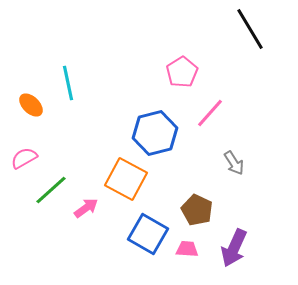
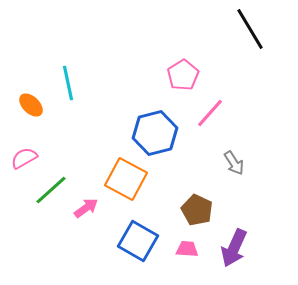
pink pentagon: moved 1 px right, 3 px down
blue square: moved 10 px left, 7 px down
